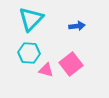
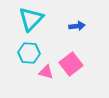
pink triangle: moved 2 px down
